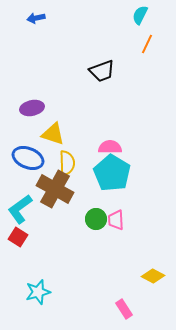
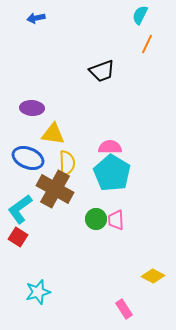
purple ellipse: rotated 15 degrees clockwise
yellow triangle: rotated 10 degrees counterclockwise
